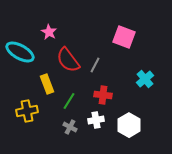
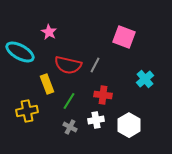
red semicircle: moved 5 px down; rotated 40 degrees counterclockwise
